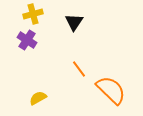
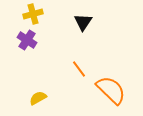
black triangle: moved 9 px right
